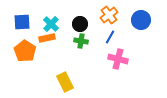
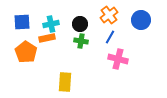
cyan cross: rotated 35 degrees clockwise
orange pentagon: moved 1 px right, 1 px down
yellow rectangle: rotated 30 degrees clockwise
